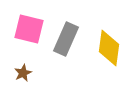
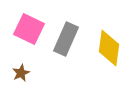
pink square: rotated 12 degrees clockwise
brown star: moved 2 px left
